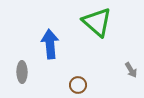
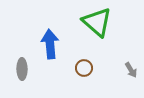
gray ellipse: moved 3 px up
brown circle: moved 6 px right, 17 px up
